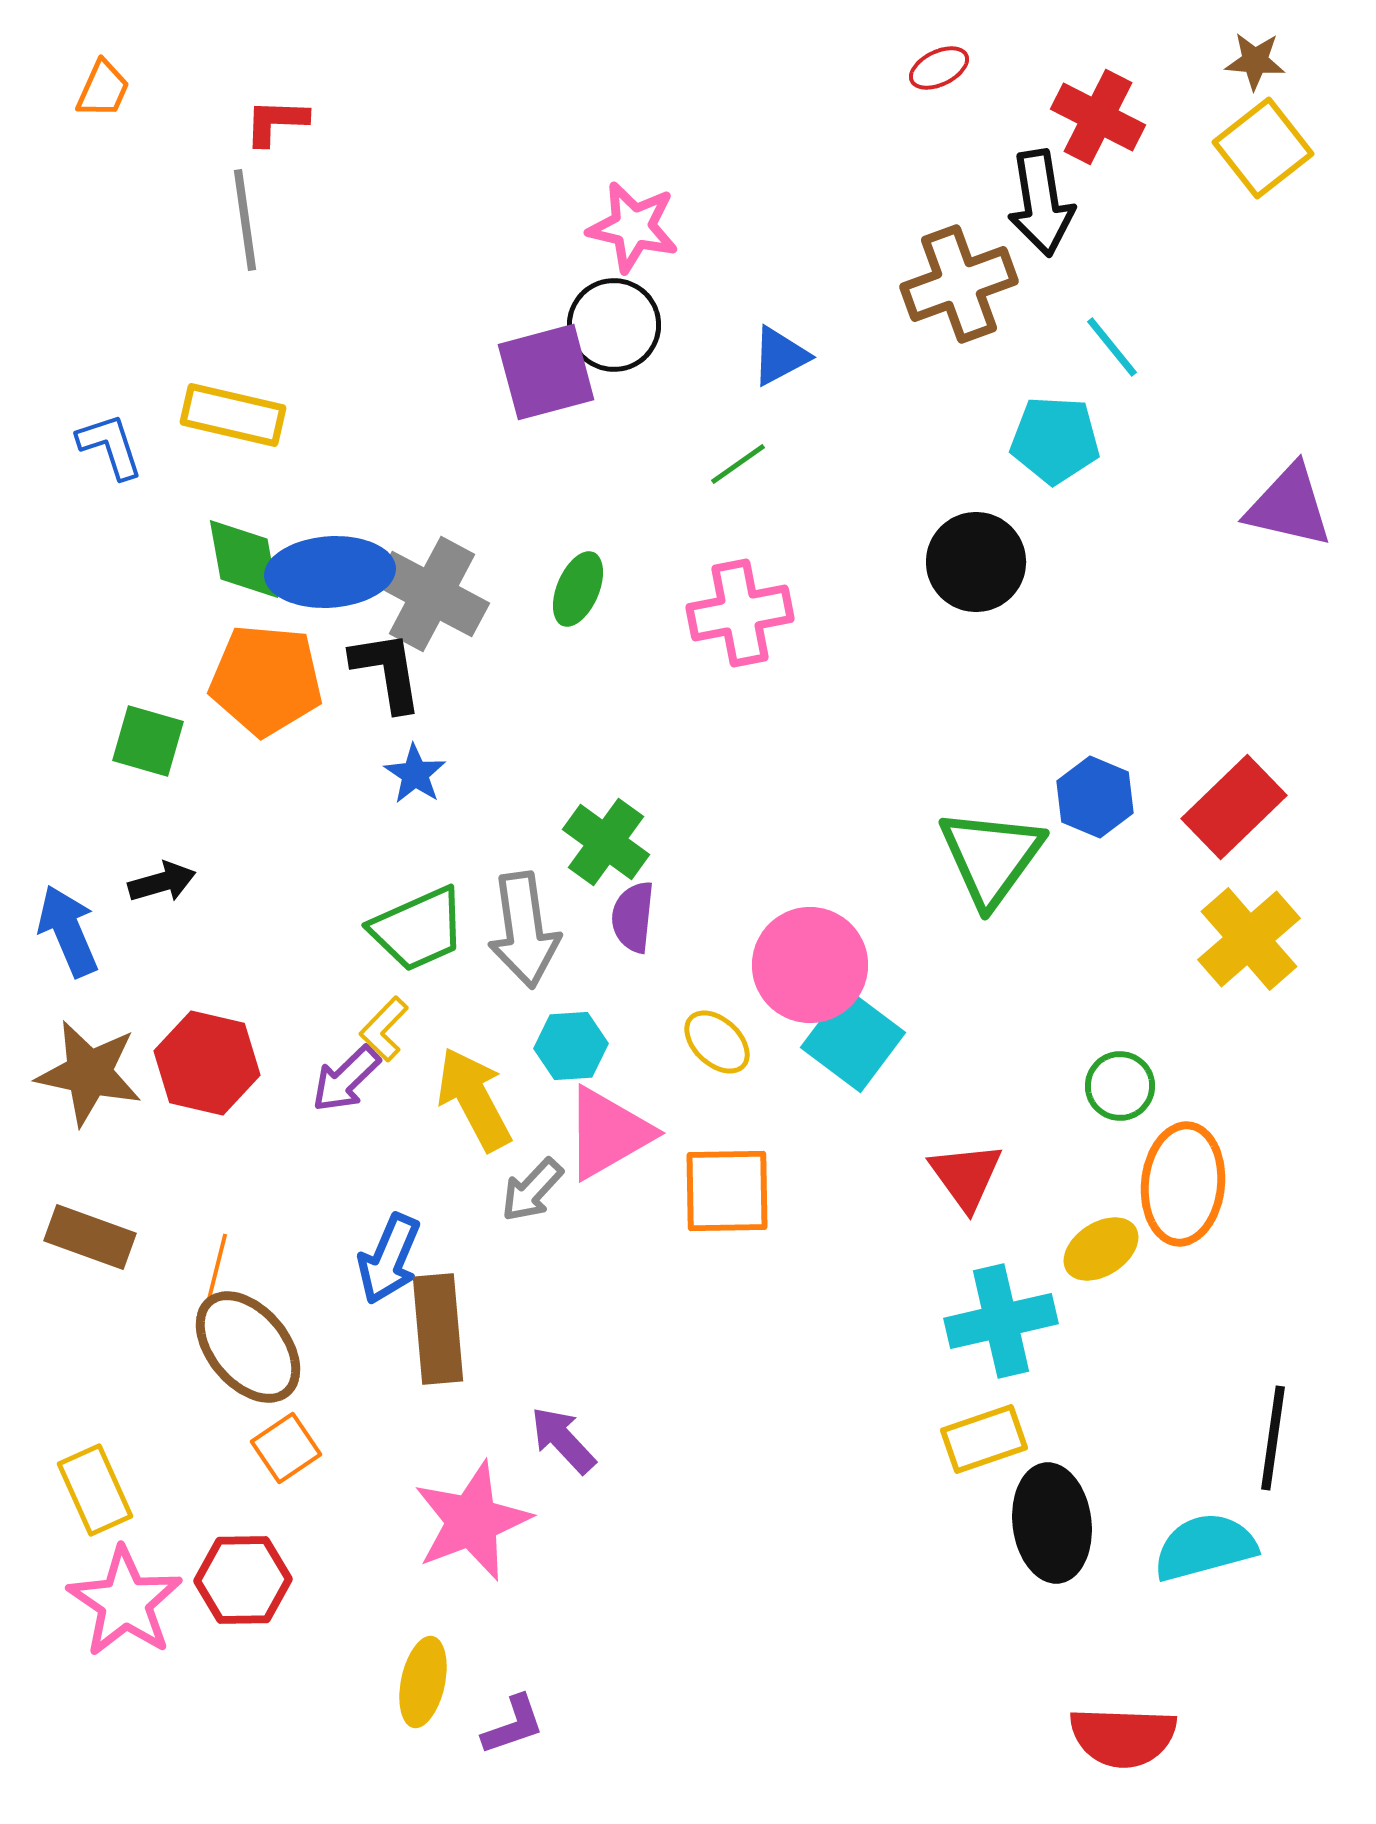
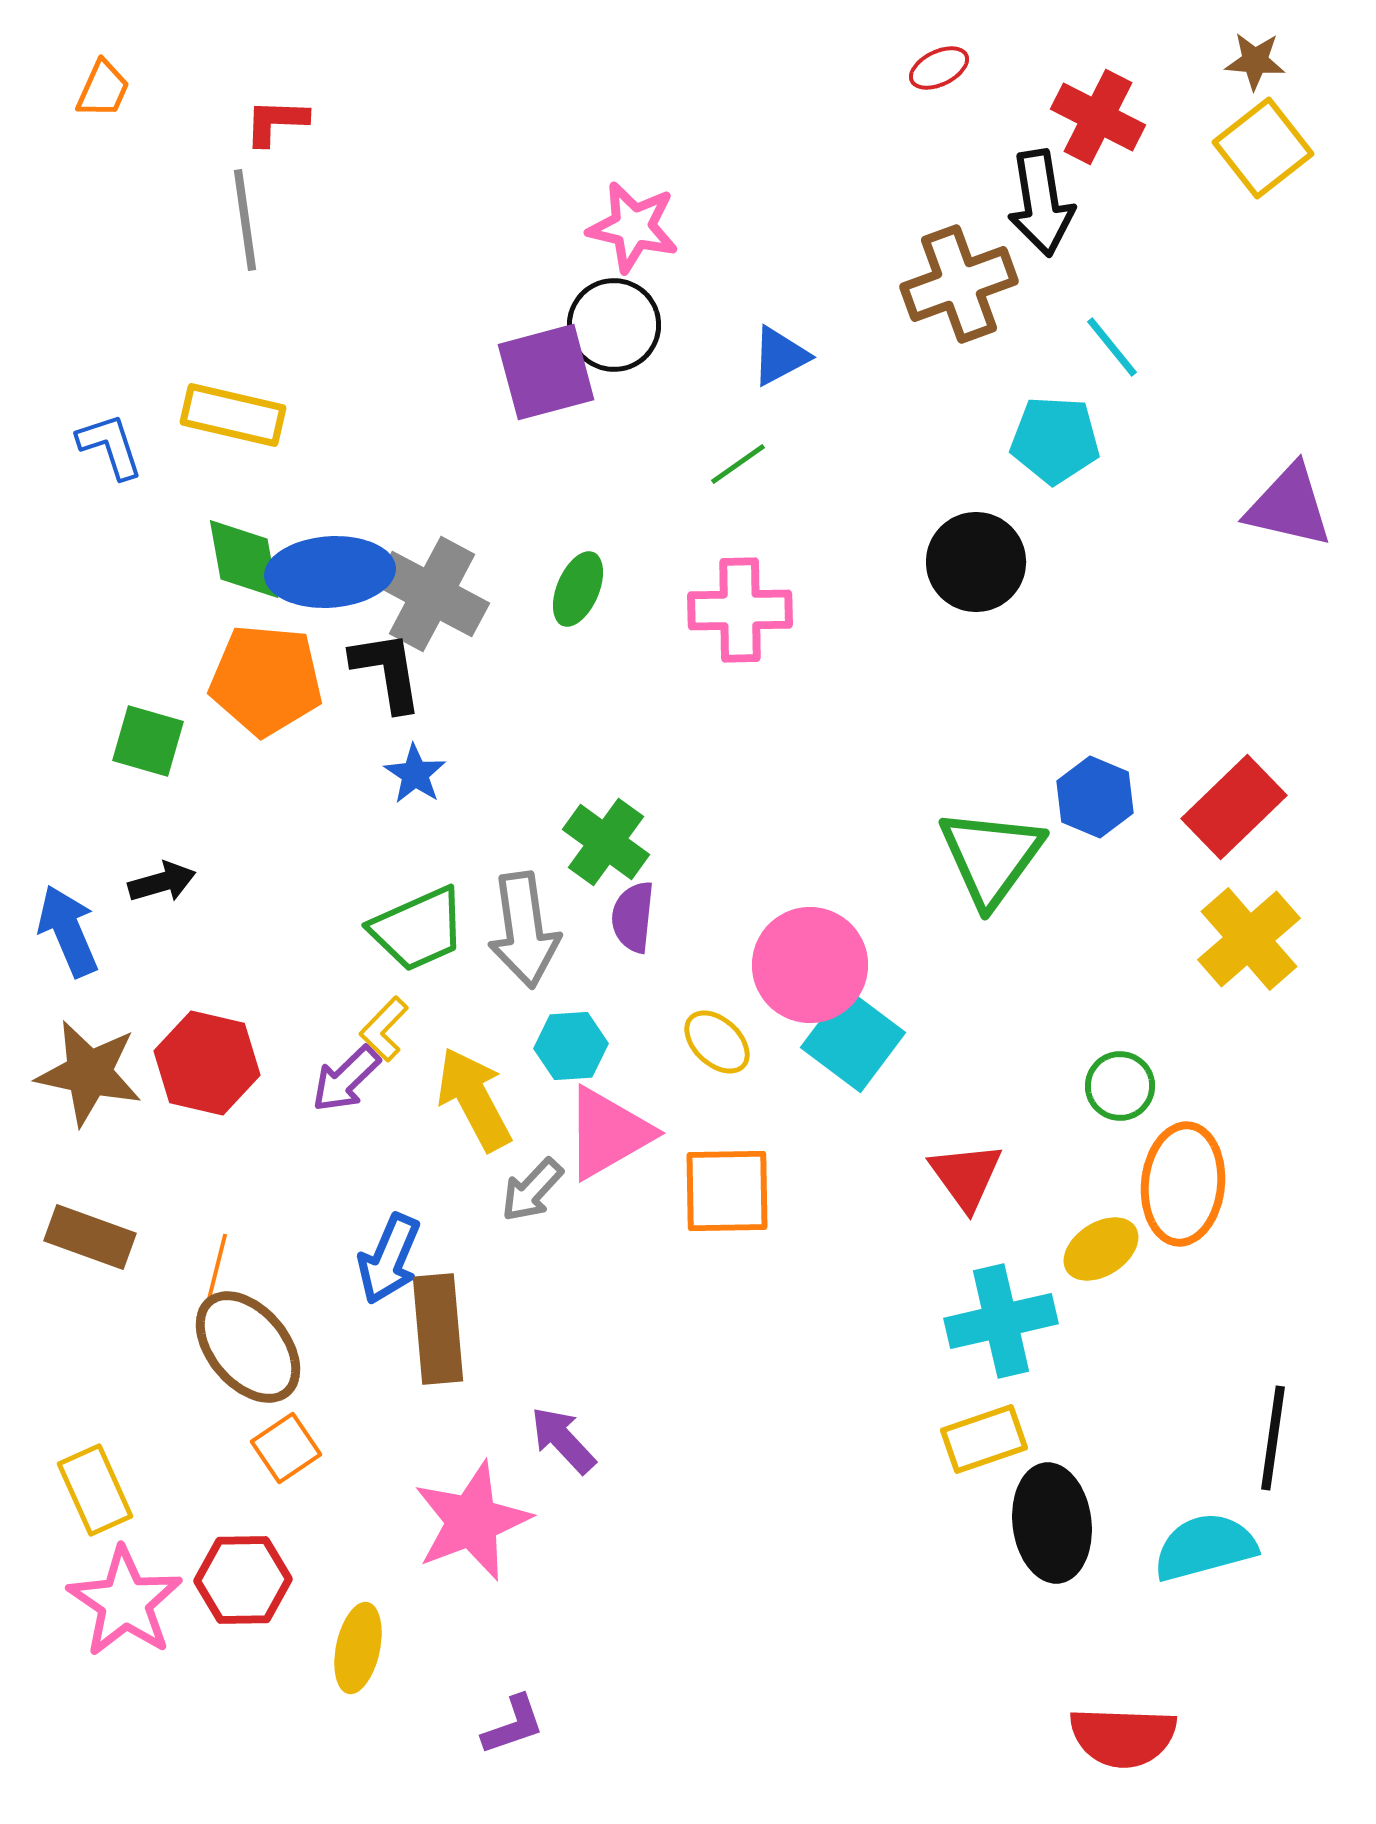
pink cross at (740, 613): moved 3 px up; rotated 10 degrees clockwise
yellow ellipse at (423, 1682): moved 65 px left, 34 px up
